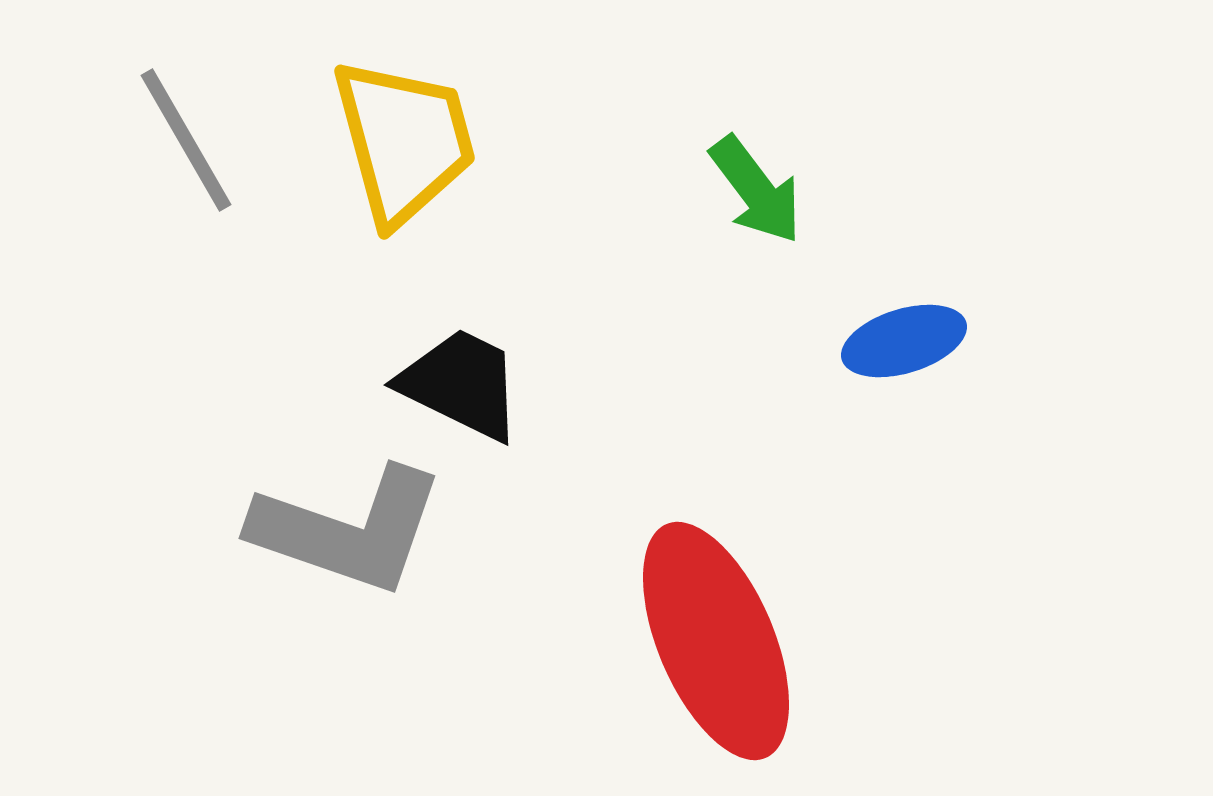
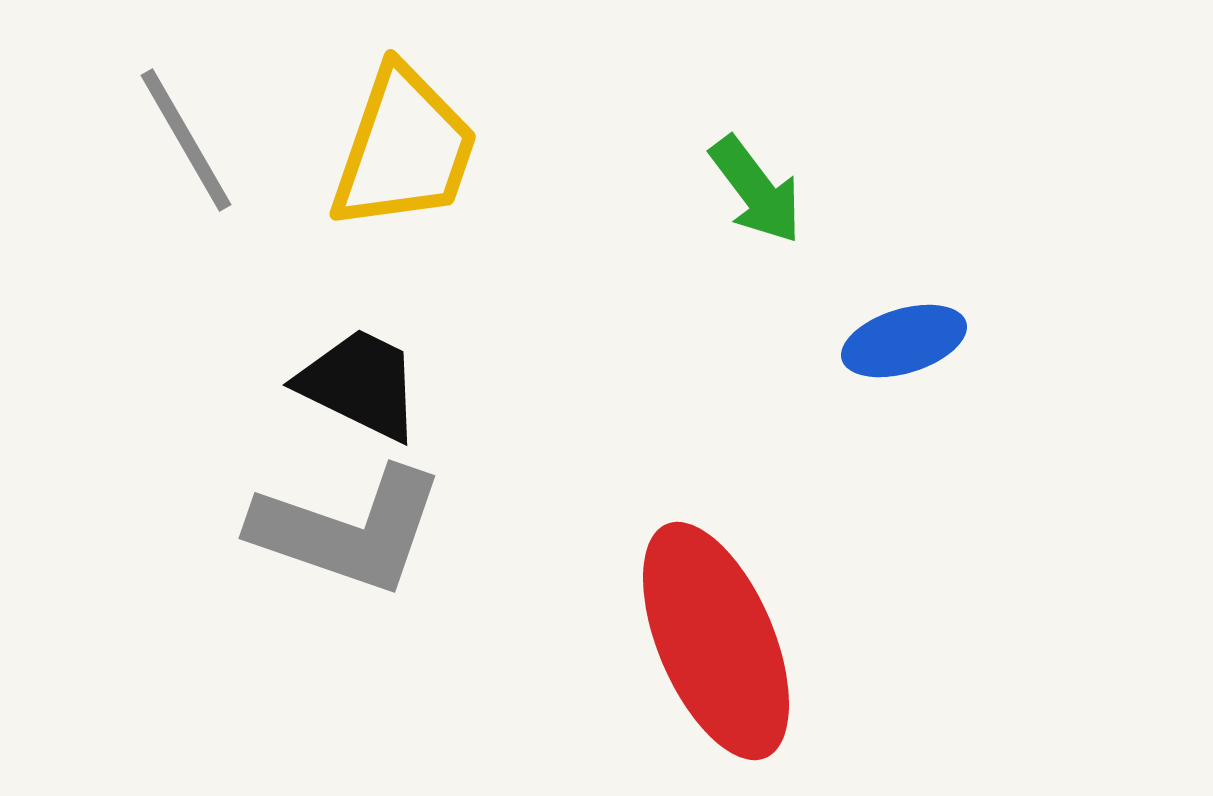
yellow trapezoid: moved 8 px down; rotated 34 degrees clockwise
black trapezoid: moved 101 px left
